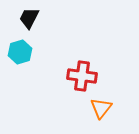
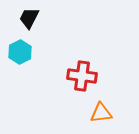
cyan hexagon: rotated 10 degrees counterclockwise
orange triangle: moved 5 px down; rotated 45 degrees clockwise
